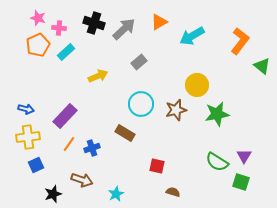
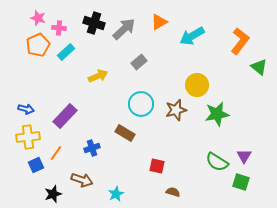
green triangle: moved 3 px left, 1 px down
orange line: moved 13 px left, 9 px down
